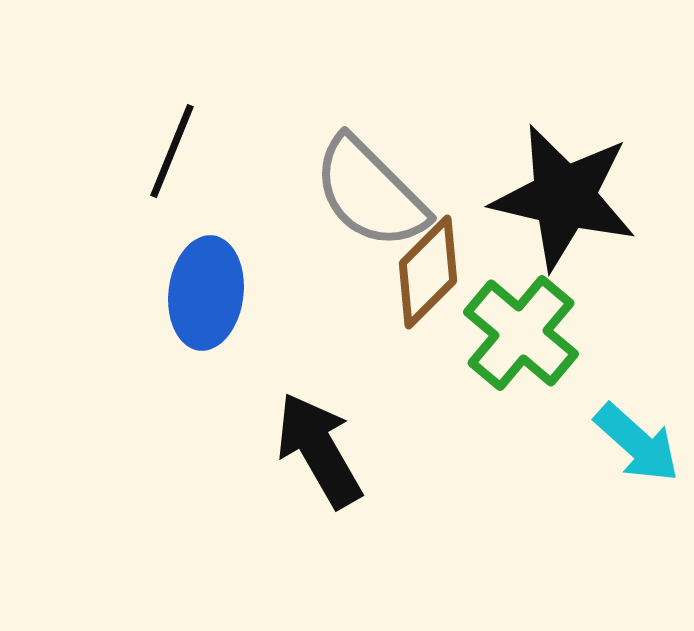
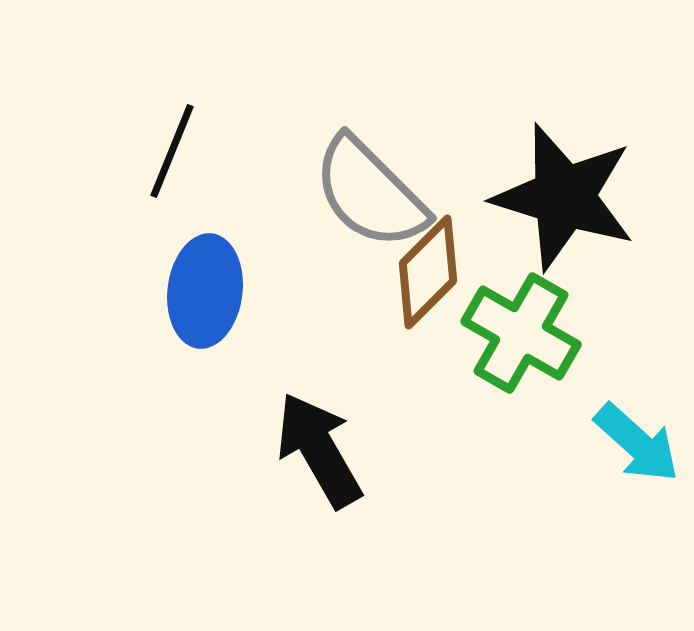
black star: rotated 4 degrees clockwise
blue ellipse: moved 1 px left, 2 px up
green cross: rotated 10 degrees counterclockwise
